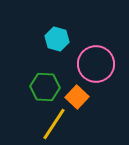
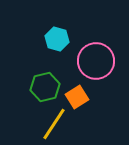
pink circle: moved 3 px up
green hexagon: rotated 16 degrees counterclockwise
orange square: rotated 15 degrees clockwise
